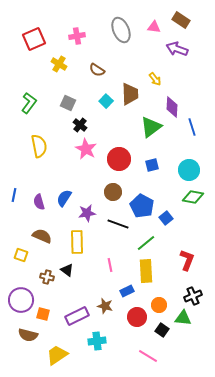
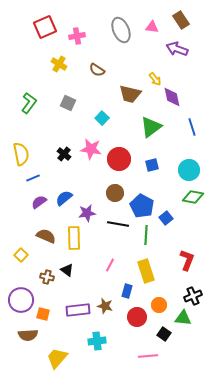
brown rectangle at (181, 20): rotated 24 degrees clockwise
pink triangle at (154, 27): moved 2 px left
red square at (34, 39): moved 11 px right, 12 px up
brown trapezoid at (130, 94): rotated 105 degrees clockwise
cyan square at (106, 101): moved 4 px left, 17 px down
purple diamond at (172, 107): moved 10 px up; rotated 15 degrees counterclockwise
black cross at (80, 125): moved 16 px left, 29 px down
yellow semicircle at (39, 146): moved 18 px left, 8 px down
pink star at (86, 149): moved 5 px right; rotated 20 degrees counterclockwise
brown circle at (113, 192): moved 2 px right, 1 px down
blue line at (14, 195): moved 19 px right, 17 px up; rotated 56 degrees clockwise
blue semicircle at (64, 198): rotated 18 degrees clockwise
purple semicircle at (39, 202): rotated 70 degrees clockwise
black line at (118, 224): rotated 10 degrees counterclockwise
brown semicircle at (42, 236): moved 4 px right
yellow rectangle at (77, 242): moved 3 px left, 4 px up
green line at (146, 243): moved 8 px up; rotated 48 degrees counterclockwise
yellow square at (21, 255): rotated 24 degrees clockwise
pink line at (110, 265): rotated 40 degrees clockwise
yellow rectangle at (146, 271): rotated 15 degrees counterclockwise
blue rectangle at (127, 291): rotated 48 degrees counterclockwise
purple rectangle at (77, 316): moved 1 px right, 6 px up; rotated 20 degrees clockwise
black square at (162, 330): moved 2 px right, 4 px down
brown semicircle at (28, 335): rotated 18 degrees counterclockwise
yellow trapezoid at (57, 355): moved 3 px down; rotated 15 degrees counterclockwise
pink line at (148, 356): rotated 36 degrees counterclockwise
